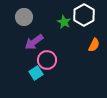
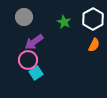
white hexagon: moved 9 px right, 4 px down
pink circle: moved 19 px left
